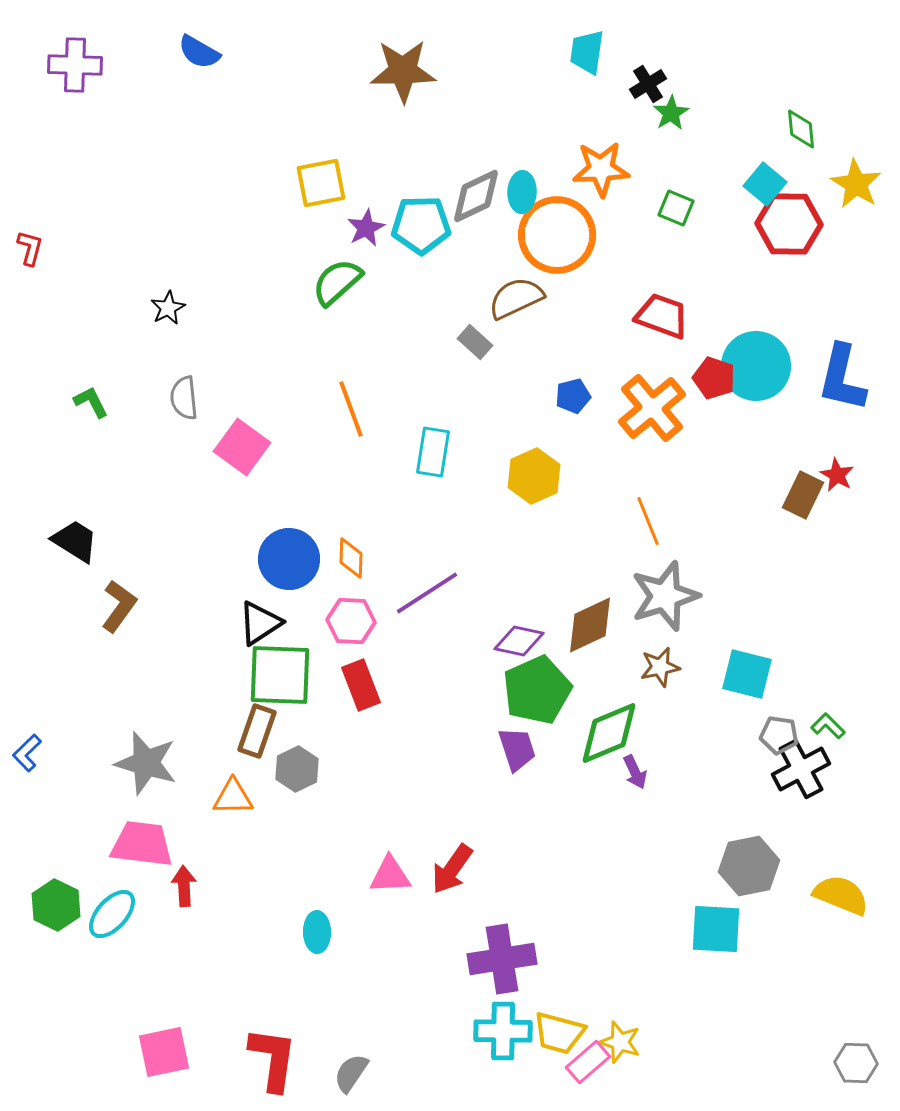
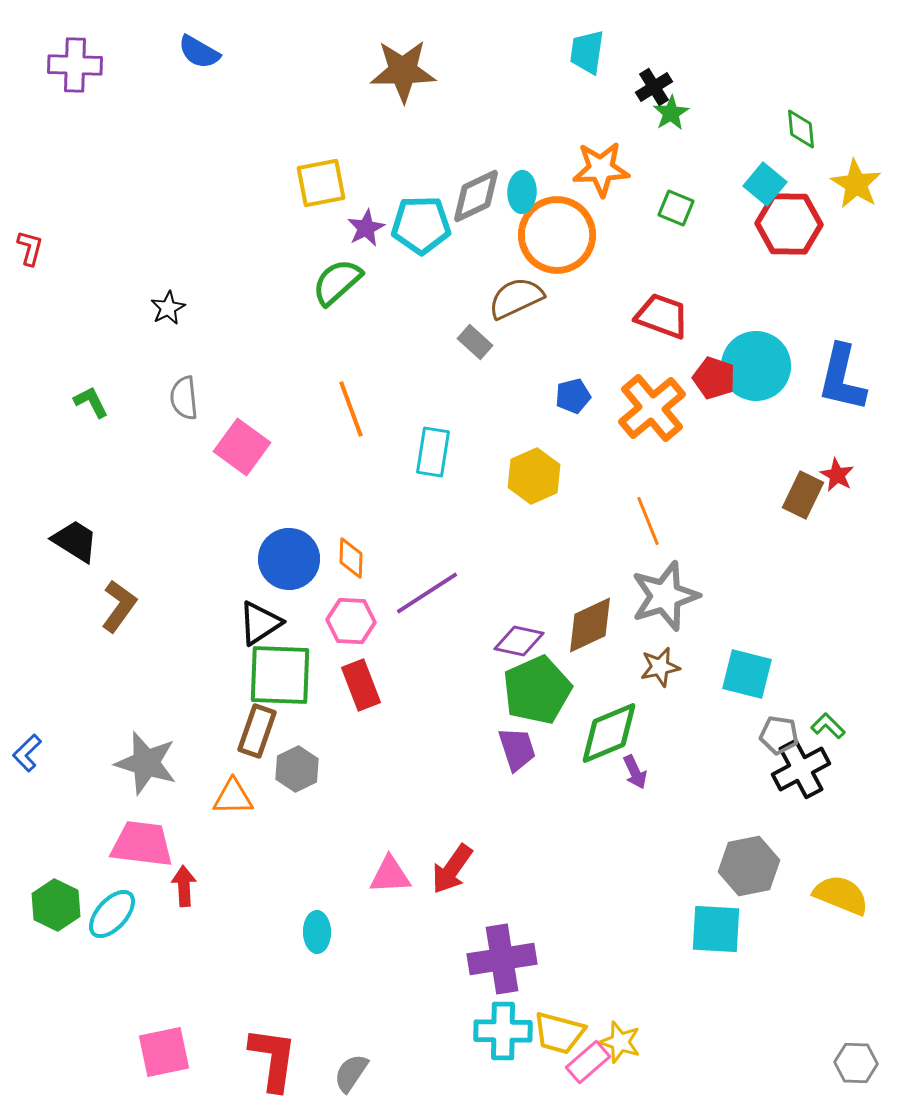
black cross at (648, 84): moved 6 px right, 3 px down
